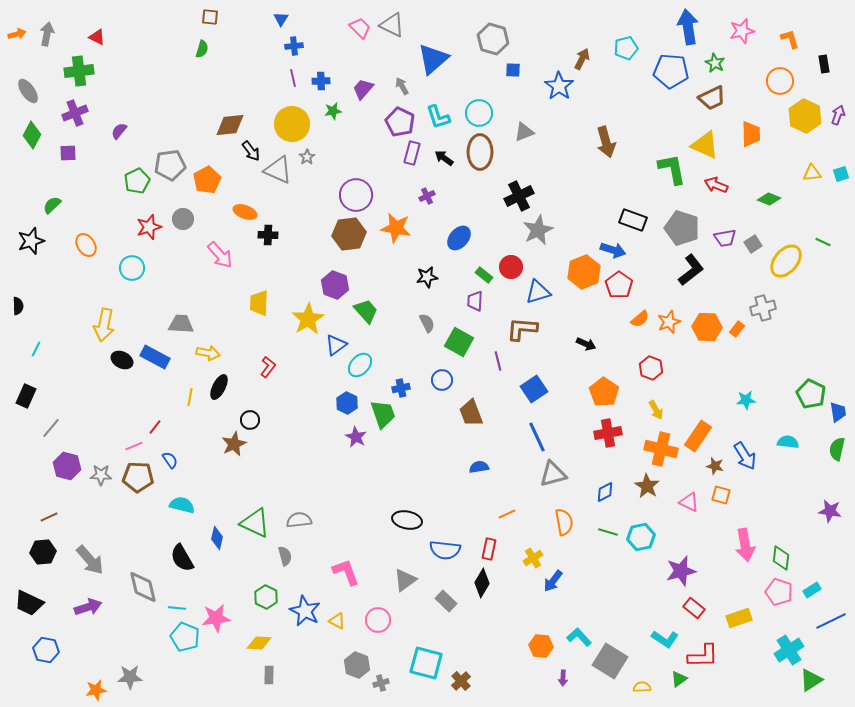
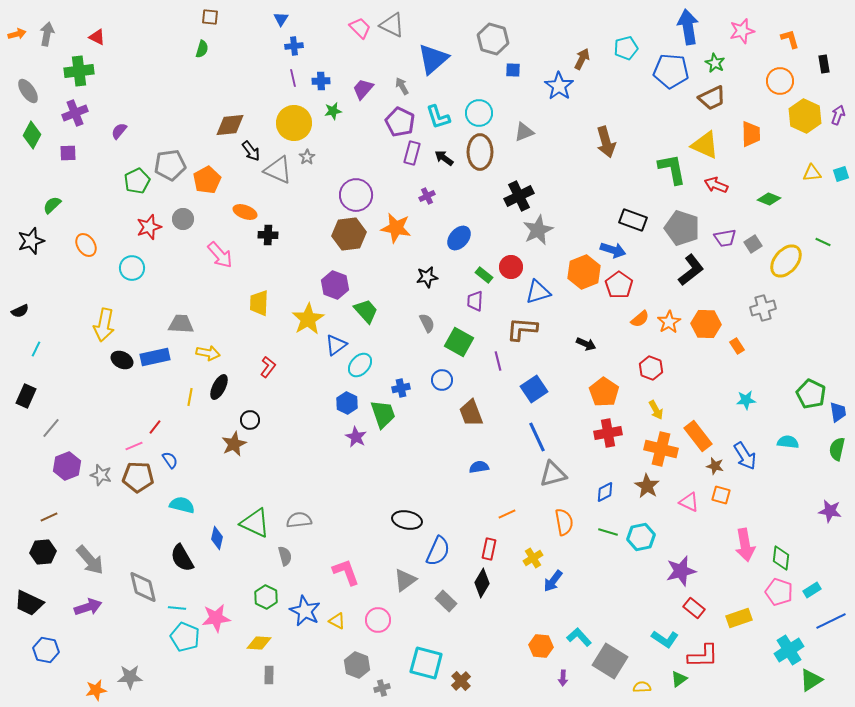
yellow circle at (292, 124): moved 2 px right, 1 px up
black semicircle at (18, 306): moved 2 px right, 5 px down; rotated 66 degrees clockwise
orange star at (669, 322): rotated 10 degrees counterclockwise
orange hexagon at (707, 327): moved 1 px left, 3 px up
orange rectangle at (737, 329): moved 17 px down; rotated 70 degrees counterclockwise
blue rectangle at (155, 357): rotated 40 degrees counterclockwise
orange rectangle at (698, 436): rotated 72 degrees counterclockwise
purple hexagon at (67, 466): rotated 24 degrees clockwise
gray star at (101, 475): rotated 15 degrees clockwise
blue semicircle at (445, 550): moved 7 px left, 1 px down; rotated 72 degrees counterclockwise
gray cross at (381, 683): moved 1 px right, 5 px down
